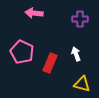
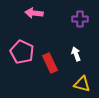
red rectangle: rotated 48 degrees counterclockwise
